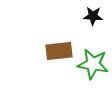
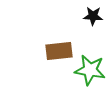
green star: moved 3 px left, 6 px down
